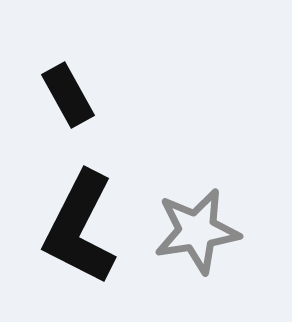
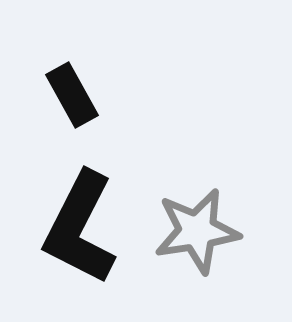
black rectangle: moved 4 px right
